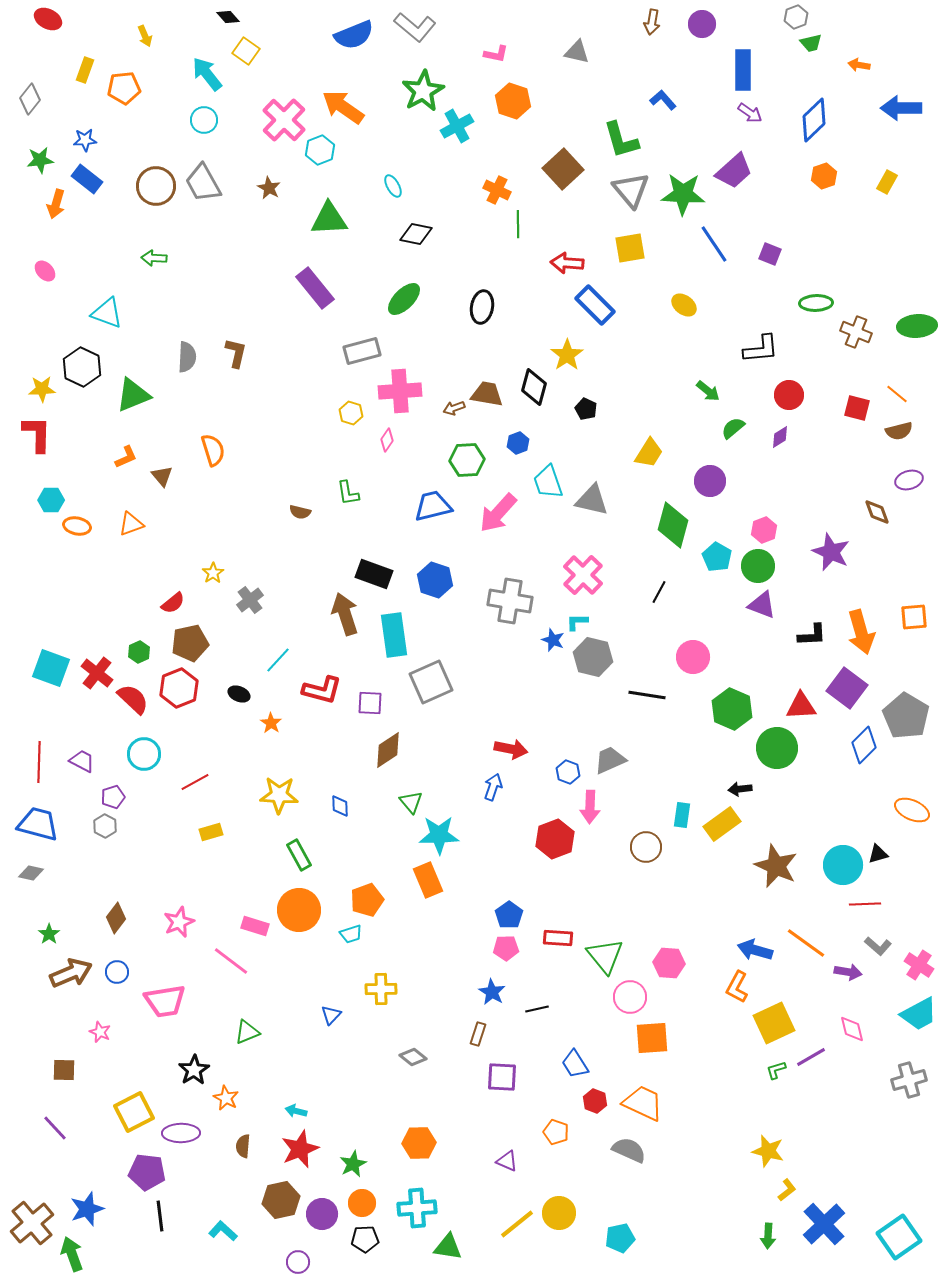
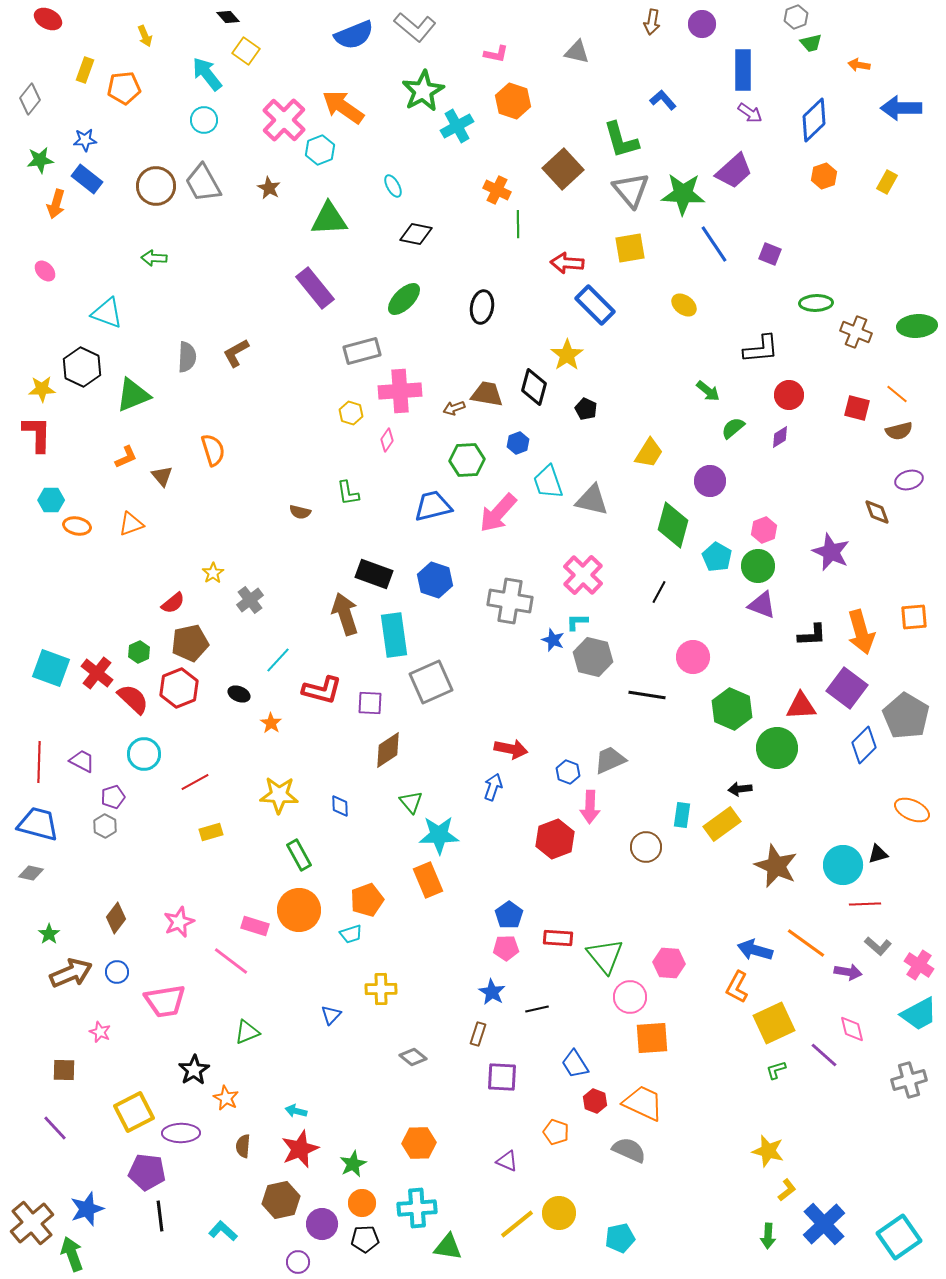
brown L-shape at (236, 353): rotated 132 degrees counterclockwise
purple line at (811, 1057): moved 13 px right, 2 px up; rotated 72 degrees clockwise
purple circle at (322, 1214): moved 10 px down
